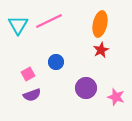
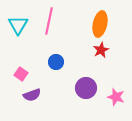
pink line: rotated 52 degrees counterclockwise
pink square: moved 7 px left; rotated 24 degrees counterclockwise
